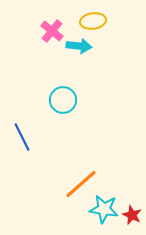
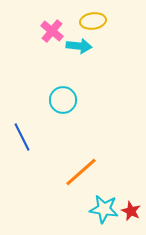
orange line: moved 12 px up
red star: moved 1 px left, 4 px up
